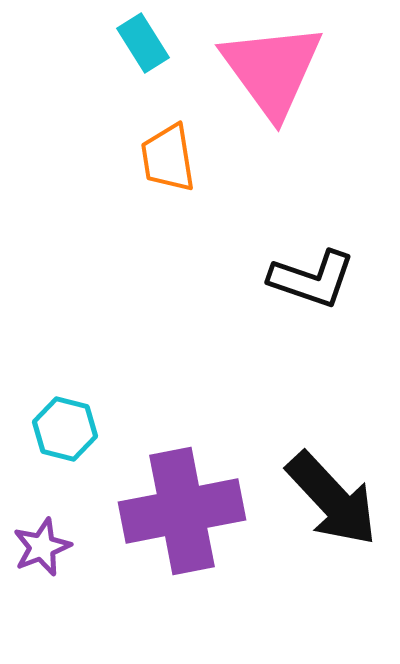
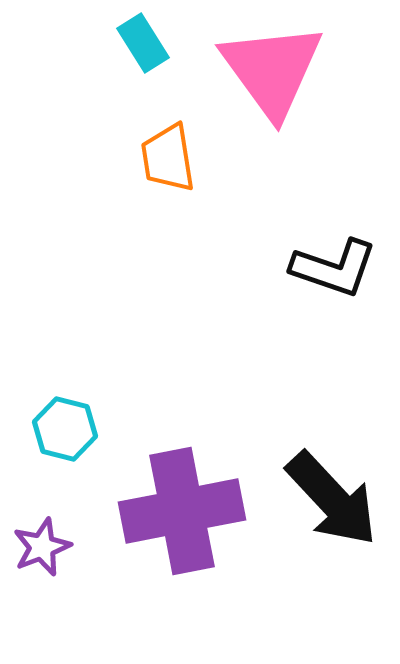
black L-shape: moved 22 px right, 11 px up
